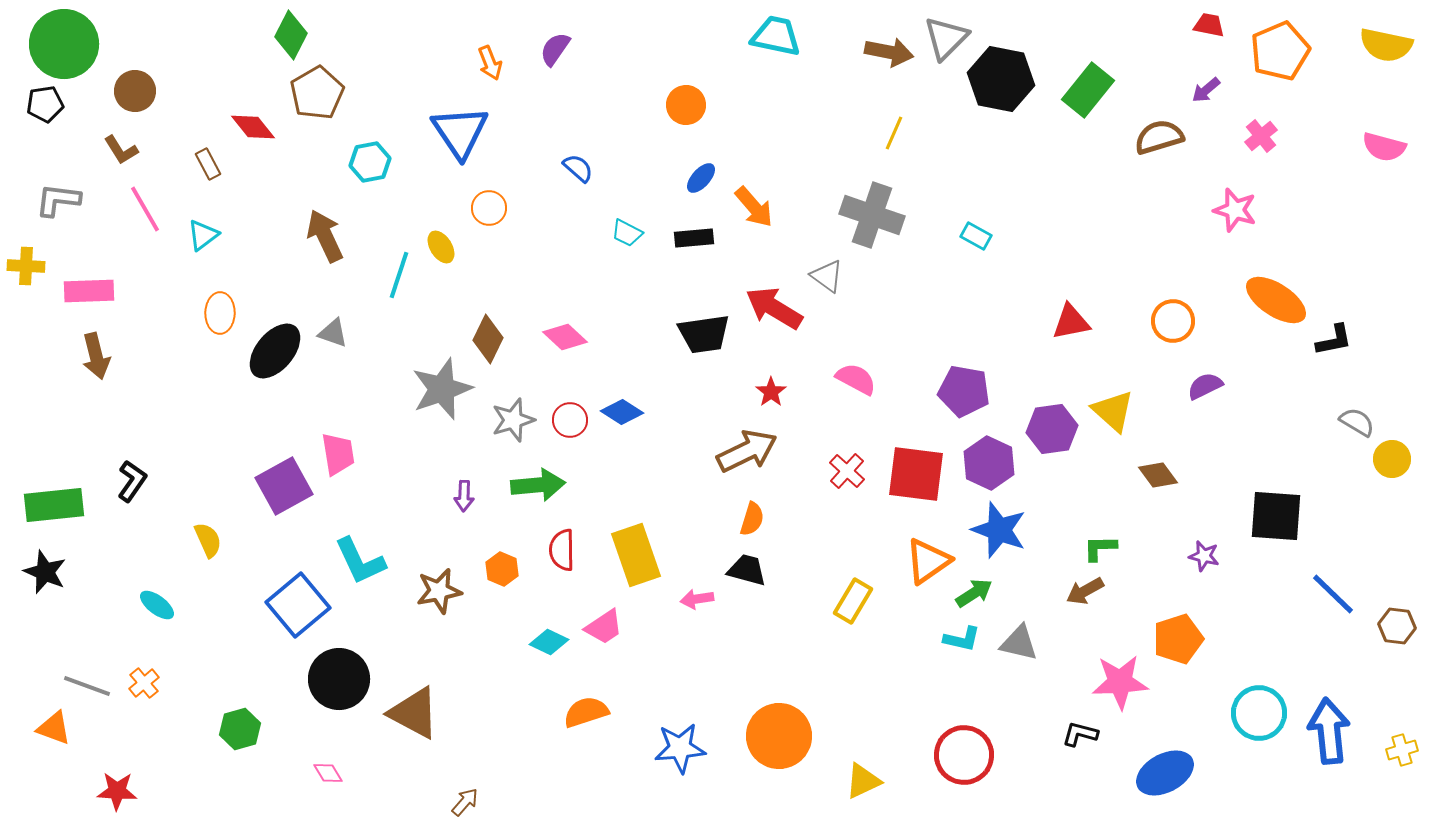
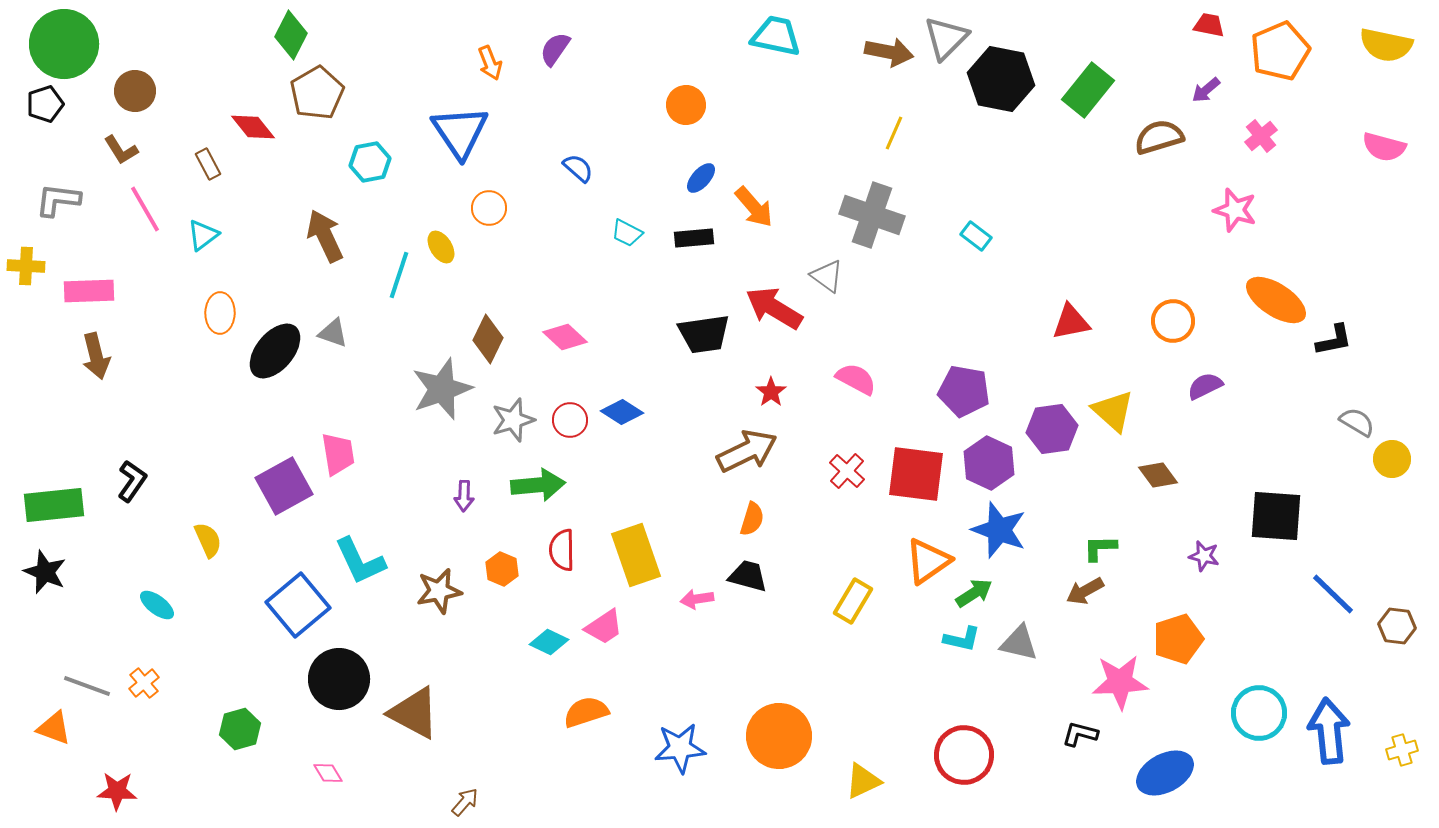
black pentagon at (45, 104): rotated 9 degrees counterclockwise
cyan rectangle at (976, 236): rotated 8 degrees clockwise
black trapezoid at (747, 570): moved 1 px right, 6 px down
